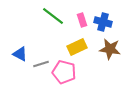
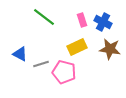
green line: moved 9 px left, 1 px down
blue cross: rotated 12 degrees clockwise
